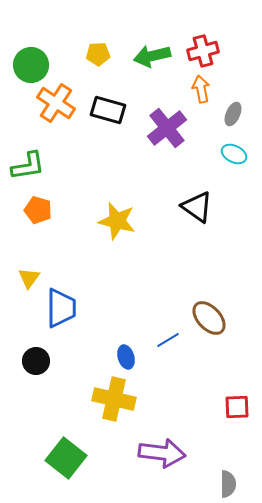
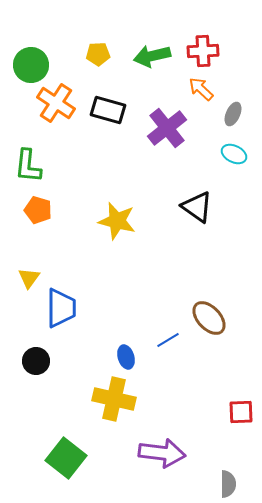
red cross: rotated 12 degrees clockwise
orange arrow: rotated 36 degrees counterclockwise
green L-shape: rotated 105 degrees clockwise
red square: moved 4 px right, 5 px down
